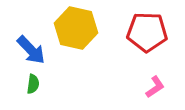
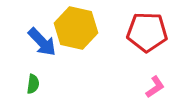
blue arrow: moved 11 px right, 8 px up
